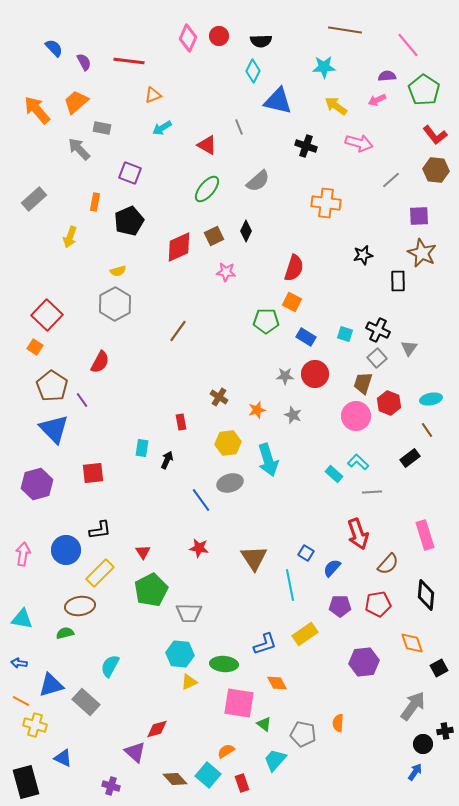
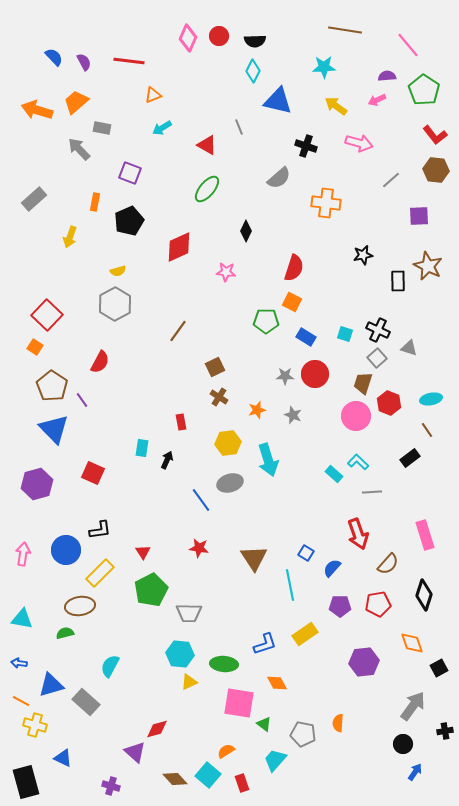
black semicircle at (261, 41): moved 6 px left
blue semicircle at (54, 48): moved 9 px down
orange arrow at (37, 110): rotated 32 degrees counterclockwise
gray semicircle at (258, 181): moved 21 px right, 3 px up
brown square at (214, 236): moved 1 px right, 131 px down
brown star at (422, 253): moved 6 px right, 13 px down
gray triangle at (409, 348): rotated 48 degrees counterclockwise
red square at (93, 473): rotated 30 degrees clockwise
black diamond at (426, 595): moved 2 px left; rotated 12 degrees clockwise
black circle at (423, 744): moved 20 px left
